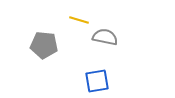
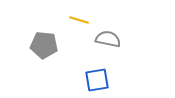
gray semicircle: moved 3 px right, 2 px down
blue square: moved 1 px up
